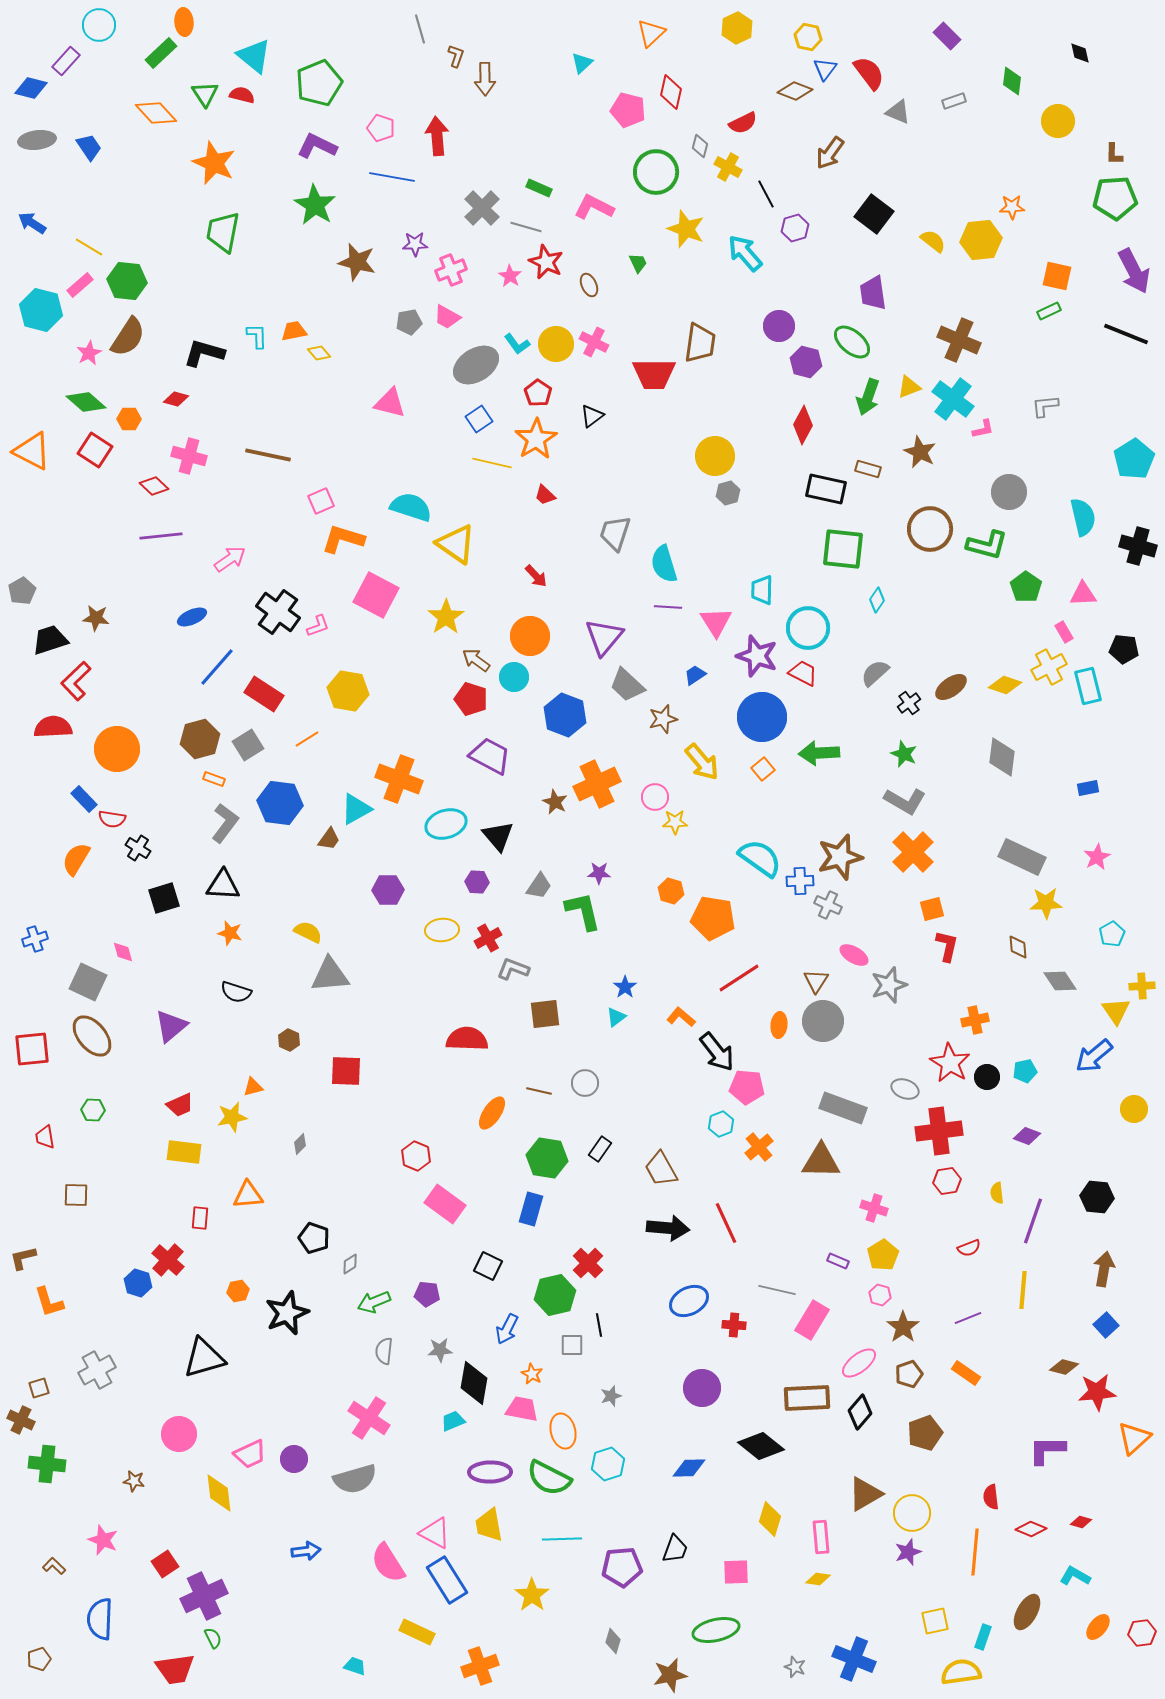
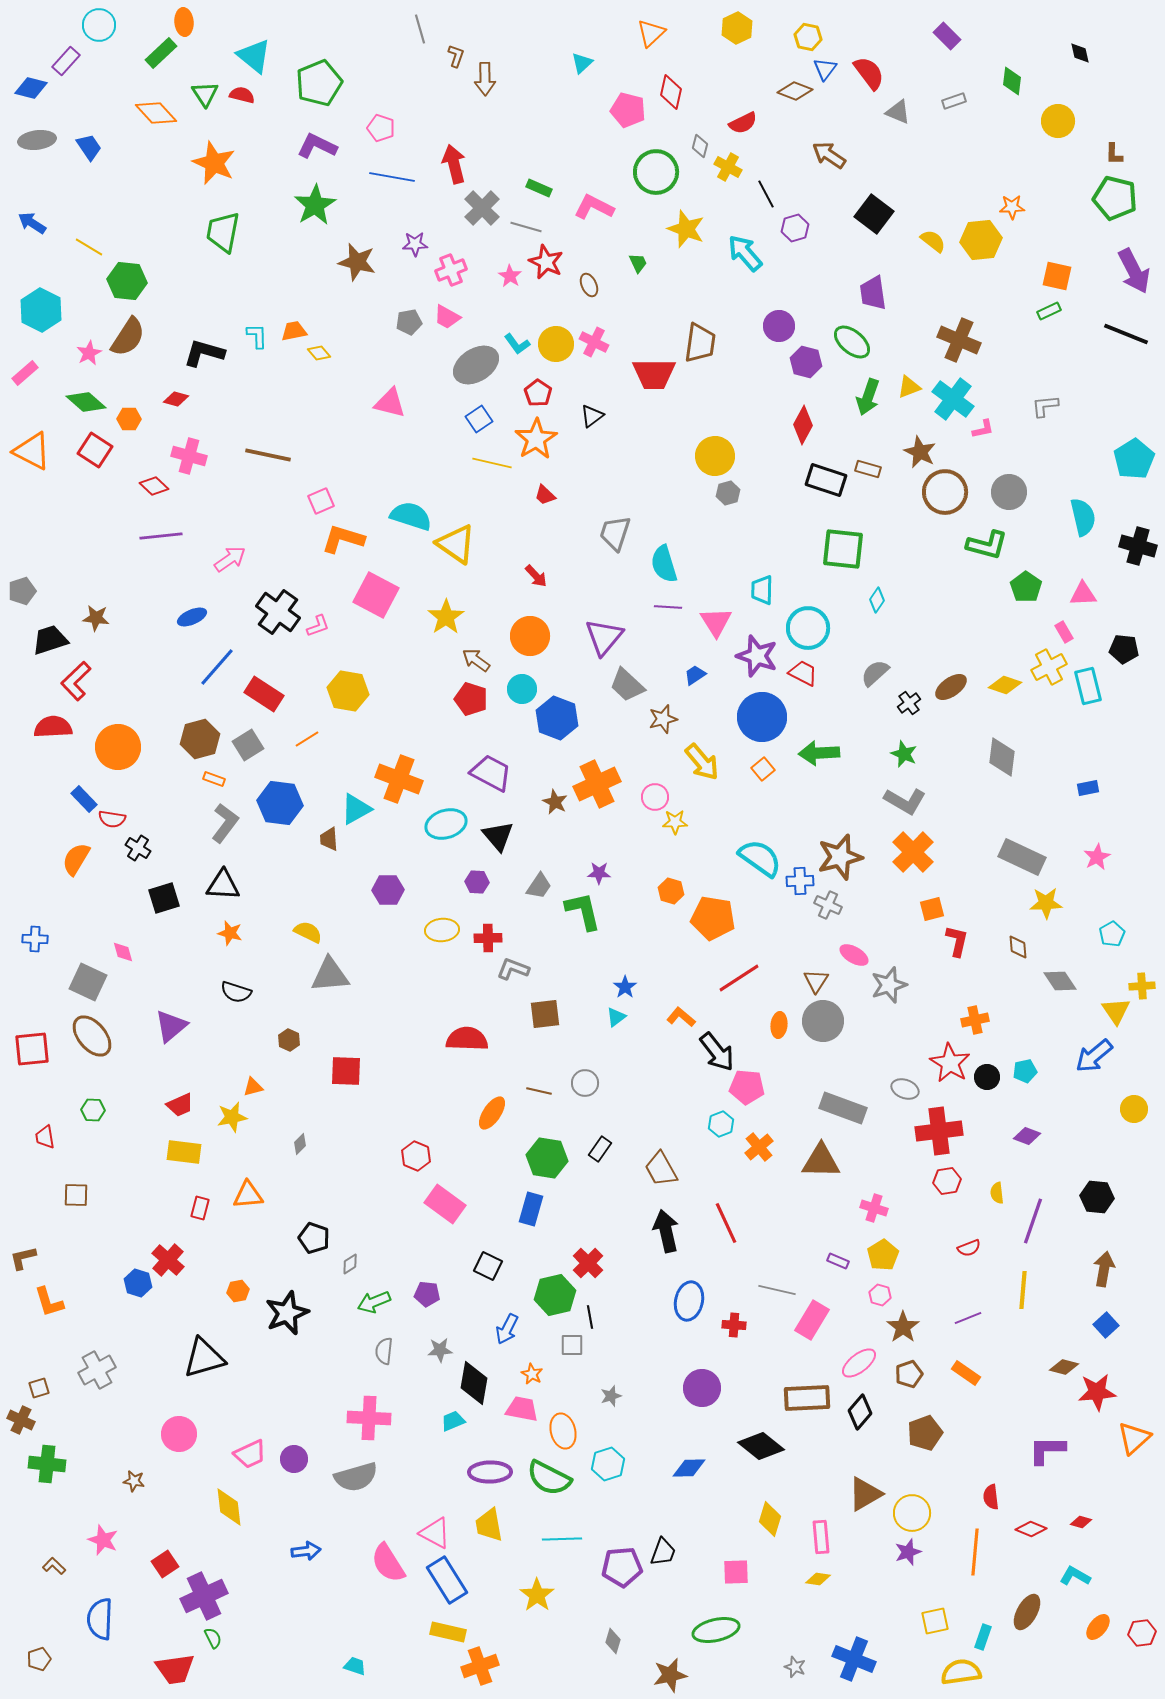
red arrow at (437, 136): moved 17 px right, 28 px down; rotated 9 degrees counterclockwise
brown arrow at (830, 153): moved 1 px left, 2 px down; rotated 88 degrees clockwise
green pentagon at (1115, 198): rotated 18 degrees clockwise
green star at (315, 205): rotated 9 degrees clockwise
pink rectangle at (80, 285): moved 55 px left, 88 px down
cyan hexagon at (41, 310): rotated 12 degrees clockwise
black rectangle at (826, 489): moved 9 px up; rotated 6 degrees clockwise
cyan semicircle at (411, 507): moved 9 px down
brown circle at (930, 529): moved 15 px right, 37 px up
gray pentagon at (22, 591): rotated 12 degrees clockwise
cyan circle at (514, 677): moved 8 px right, 12 px down
blue hexagon at (565, 715): moved 8 px left, 3 px down
orange circle at (117, 749): moved 1 px right, 2 px up
purple trapezoid at (490, 756): moved 1 px right, 17 px down
brown trapezoid at (329, 839): rotated 140 degrees clockwise
red cross at (488, 938): rotated 28 degrees clockwise
blue cross at (35, 939): rotated 20 degrees clockwise
red L-shape at (947, 946): moved 10 px right, 5 px up
red rectangle at (200, 1218): moved 10 px up; rotated 10 degrees clockwise
black arrow at (668, 1228): moved 2 px left, 3 px down; rotated 108 degrees counterclockwise
blue ellipse at (689, 1301): rotated 51 degrees counterclockwise
black line at (599, 1325): moved 9 px left, 8 px up
pink cross at (369, 1418): rotated 30 degrees counterclockwise
gray semicircle at (355, 1479): moved 1 px right, 2 px up
yellow diamond at (219, 1493): moved 10 px right, 14 px down
black trapezoid at (675, 1549): moved 12 px left, 3 px down
yellow star at (532, 1595): moved 5 px right
yellow rectangle at (417, 1632): moved 31 px right; rotated 12 degrees counterclockwise
